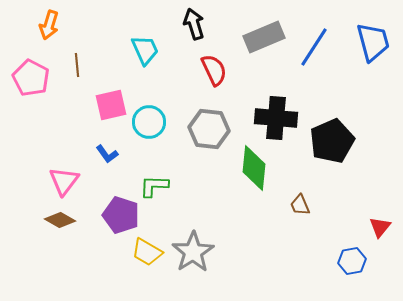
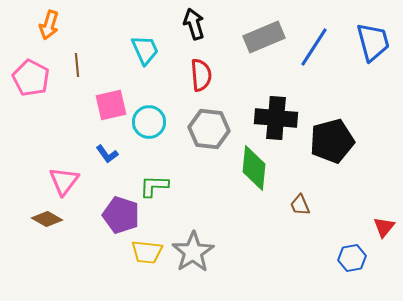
red semicircle: moved 13 px left, 5 px down; rotated 20 degrees clockwise
black pentagon: rotated 9 degrees clockwise
brown diamond: moved 13 px left, 1 px up
red triangle: moved 4 px right
yellow trapezoid: rotated 24 degrees counterclockwise
blue hexagon: moved 3 px up
